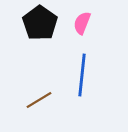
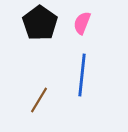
brown line: rotated 28 degrees counterclockwise
